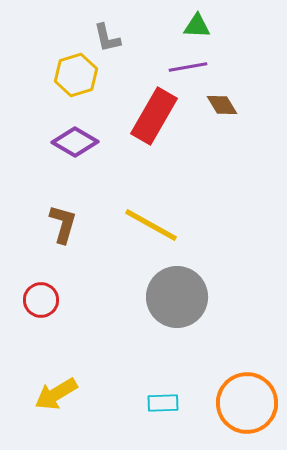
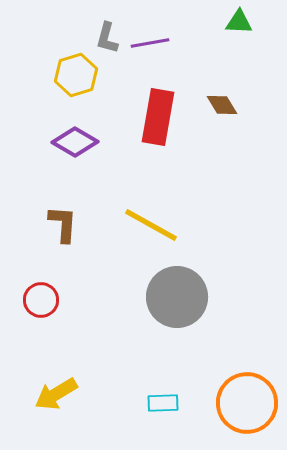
green triangle: moved 42 px right, 4 px up
gray L-shape: rotated 28 degrees clockwise
purple line: moved 38 px left, 24 px up
red rectangle: moved 4 px right, 1 px down; rotated 20 degrees counterclockwise
brown L-shape: rotated 12 degrees counterclockwise
